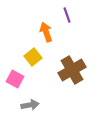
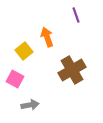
purple line: moved 9 px right
orange arrow: moved 1 px right, 5 px down
yellow square: moved 9 px left, 6 px up
